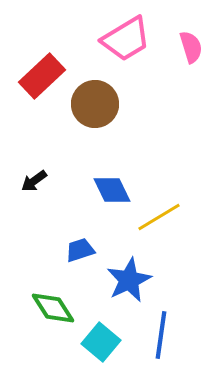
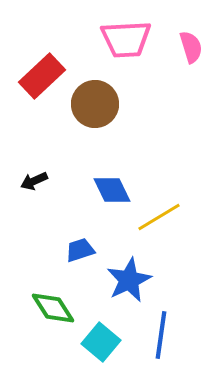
pink trapezoid: rotated 28 degrees clockwise
black arrow: rotated 12 degrees clockwise
